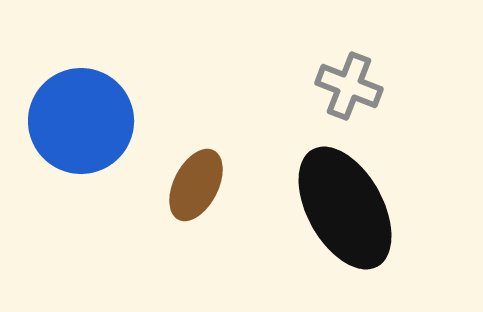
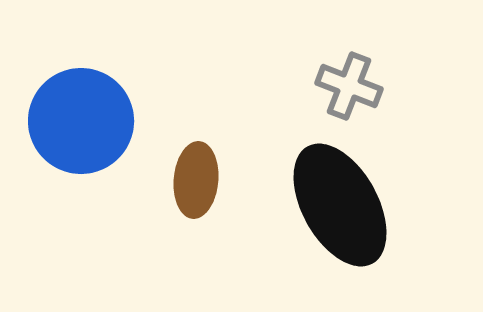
brown ellipse: moved 5 px up; rotated 22 degrees counterclockwise
black ellipse: moved 5 px left, 3 px up
